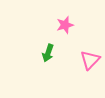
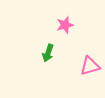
pink triangle: moved 6 px down; rotated 30 degrees clockwise
